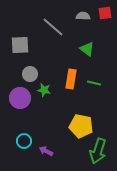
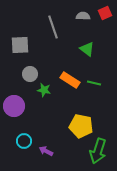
red square: rotated 16 degrees counterclockwise
gray line: rotated 30 degrees clockwise
orange rectangle: moved 1 px left, 1 px down; rotated 66 degrees counterclockwise
purple circle: moved 6 px left, 8 px down
